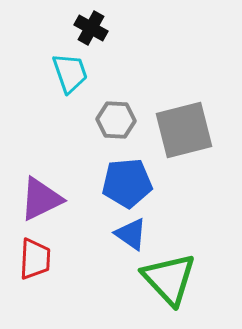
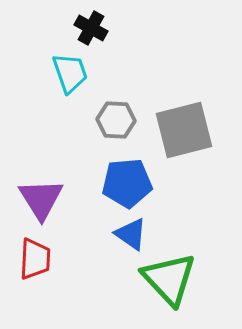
purple triangle: rotated 36 degrees counterclockwise
